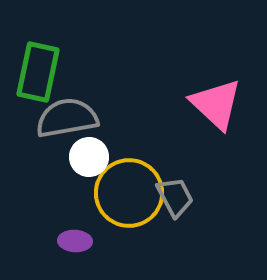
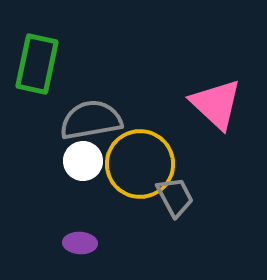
green rectangle: moved 1 px left, 8 px up
gray semicircle: moved 24 px right, 2 px down
white circle: moved 6 px left, 4 px down
yellow circle: moved 11 px right, 29 px up
purple ellipse: moved 5 px right, 2 px down
